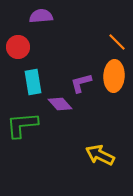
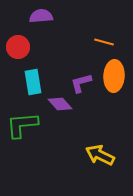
orange line: moved 13 px left; rotated 30 degrees counterclockwise
